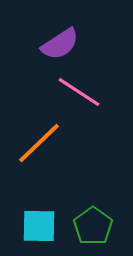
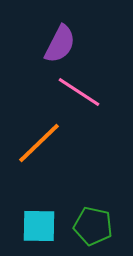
purple semicircle: rotated 30 degrees counterclockwise
green pentagon: rotated 24 degrees counterclockwise
